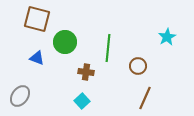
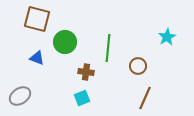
gray ellipse: rotated 20 degrees clockwise
cyan square: moved 3 px up; rotated 21 degrees clockwise
